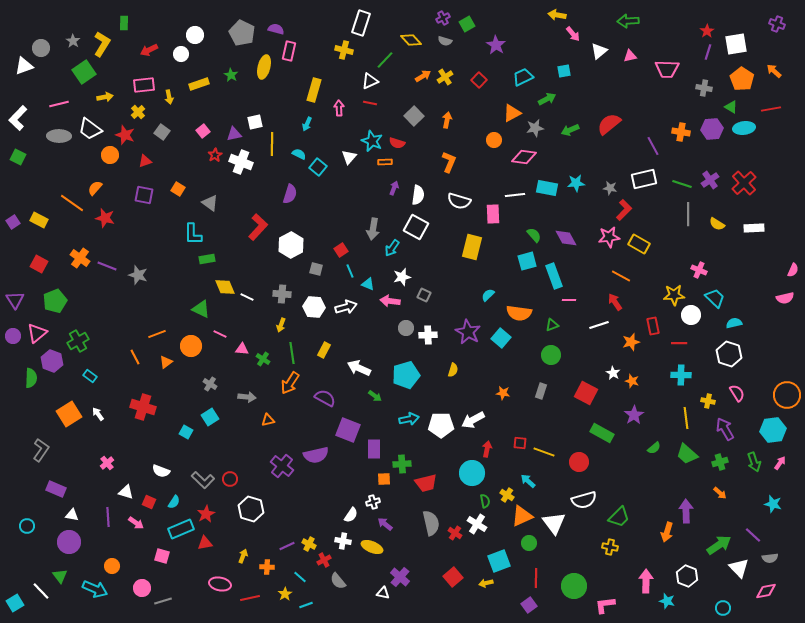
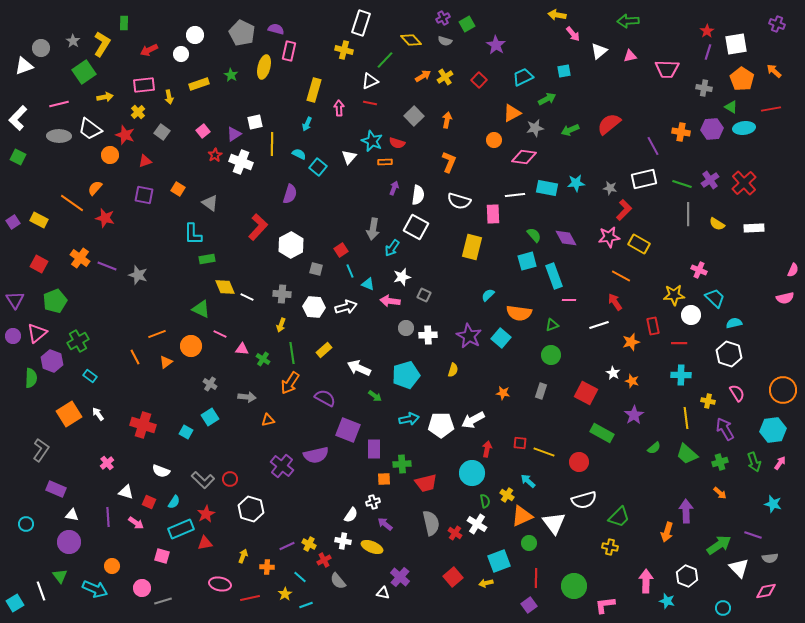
purple triangle at (234, 134): rotated 21 degrees counterclockwise
purple star at (468, 332): moved 1 px right, 4 px down
yellow rectangle at (324, 350): rotated 21 degrees clockwise
orange circle at (787, 395): moved 4 px left, 5 px up
red cross at (143, 407): moved 18 px down
cyan circle at (27, 526): moved 1 px left, 2 px up
purple line at (753, 535): rotated 24 degrees counterclockwise
white line at (41, 591): rotated 24 degrees clockwise
